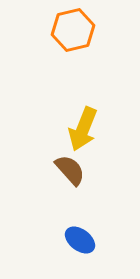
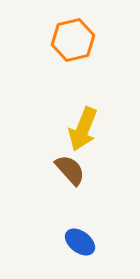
orange hexagon: moved 10 px down
blue ellipse: moved 2 px down
